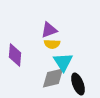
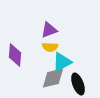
yellow semicircle: moved 2 px left, 3 px down
cyan triangle: moved 1 px left; rotated 35 degrees clockwise
